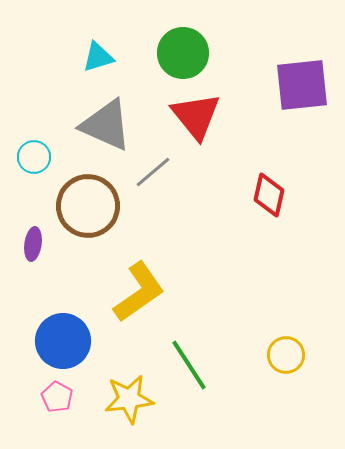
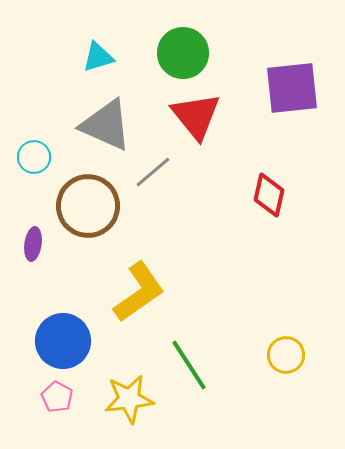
purple square: moved 10 px left, 3 px down
